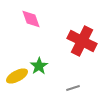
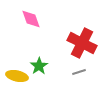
red cross: moved 2 px down
yellow ellipse: rotated 40 degrees clockwise
gray line: moved 6 px right, 16 px up
